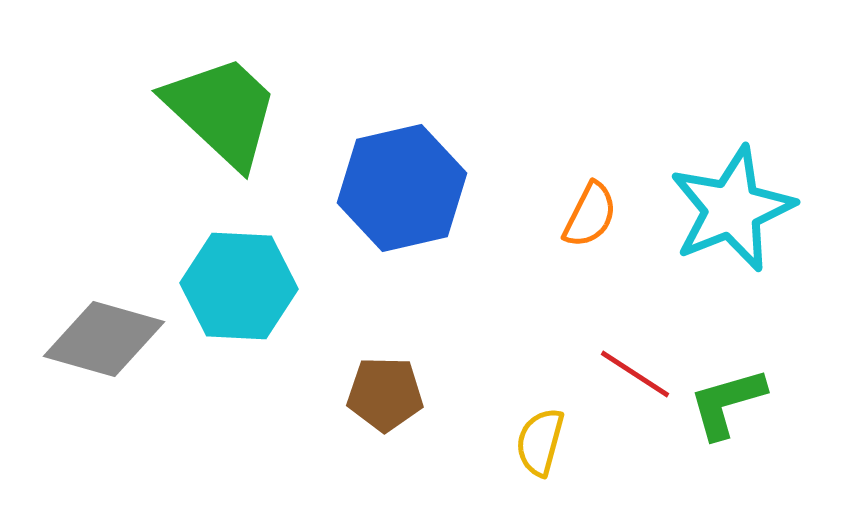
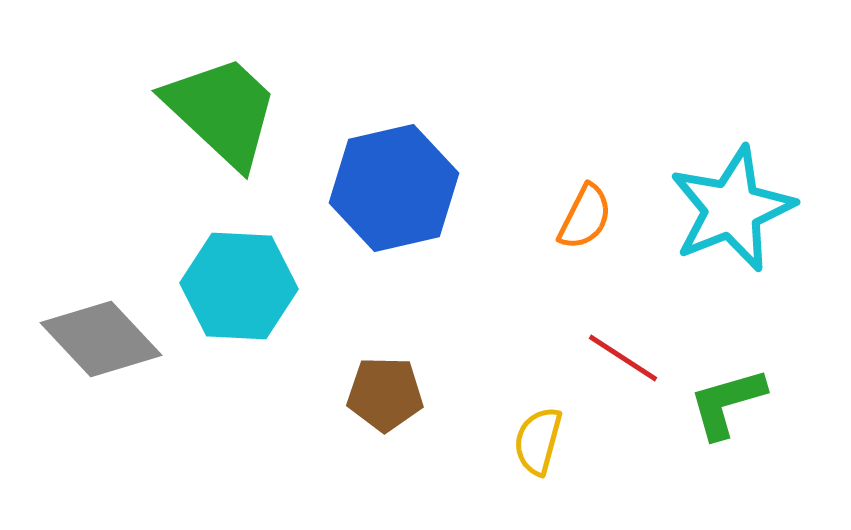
blue hexagon: moved 8 px left
orange semicircle: moved 5 px left, 2 px down
gray diamond: moved 3 px left; rotated 31 degrees clockwise
red line: moved 12 px left, 16 px up
yellow semicircle: moved 2 px left, 1 px up
